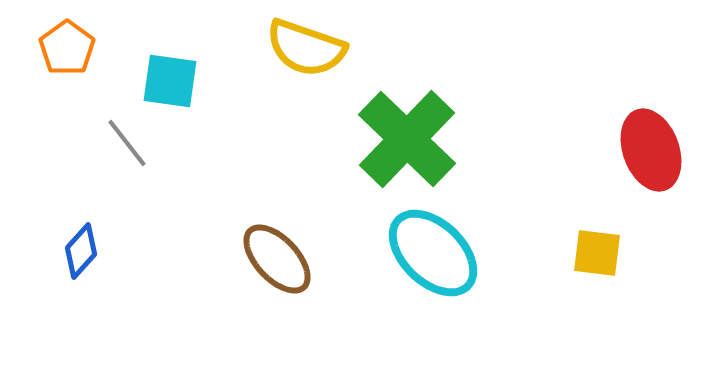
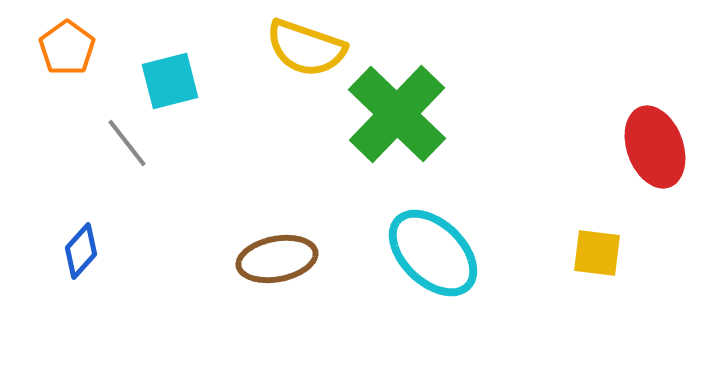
cyan square: rotated 22 degrees counterclockwise
green cross: moved 10 px left, 25 px up
red ellipse: moved 4 px right, 3 px up
brown ellipse: rotated 58 degrees counterclockwise
